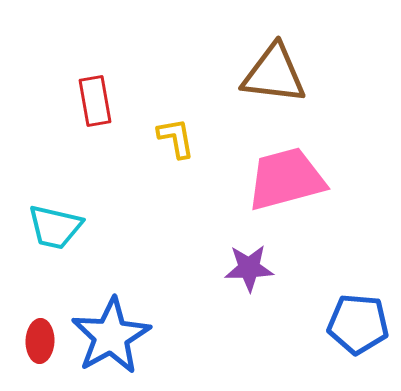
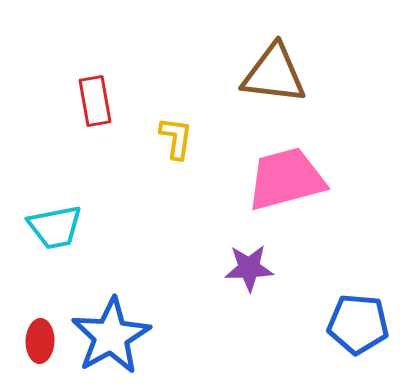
yellow L-shape: rotated 18 degrees clockwise
cyan trapezoid: rotated 24 degrees counterclockwise
